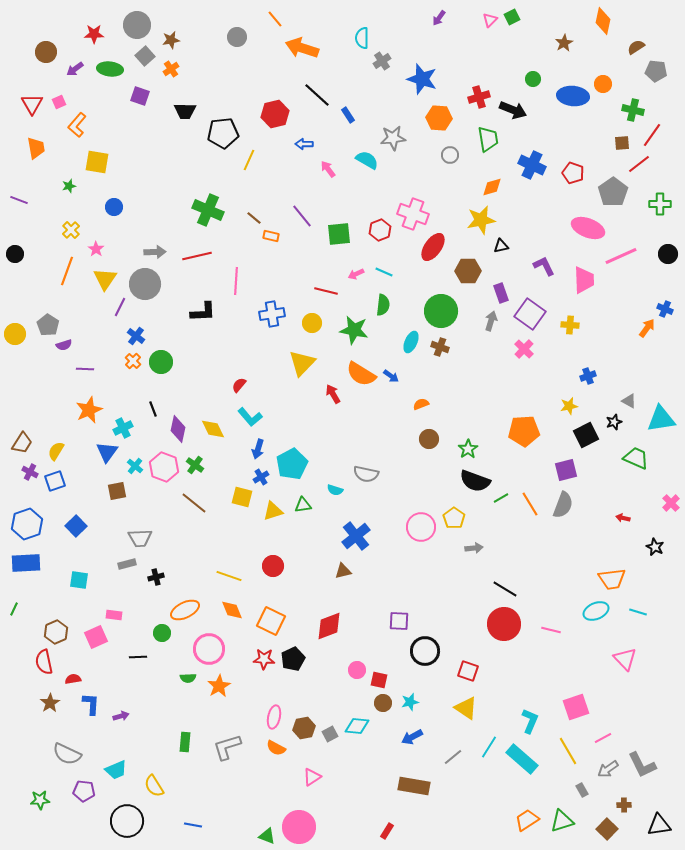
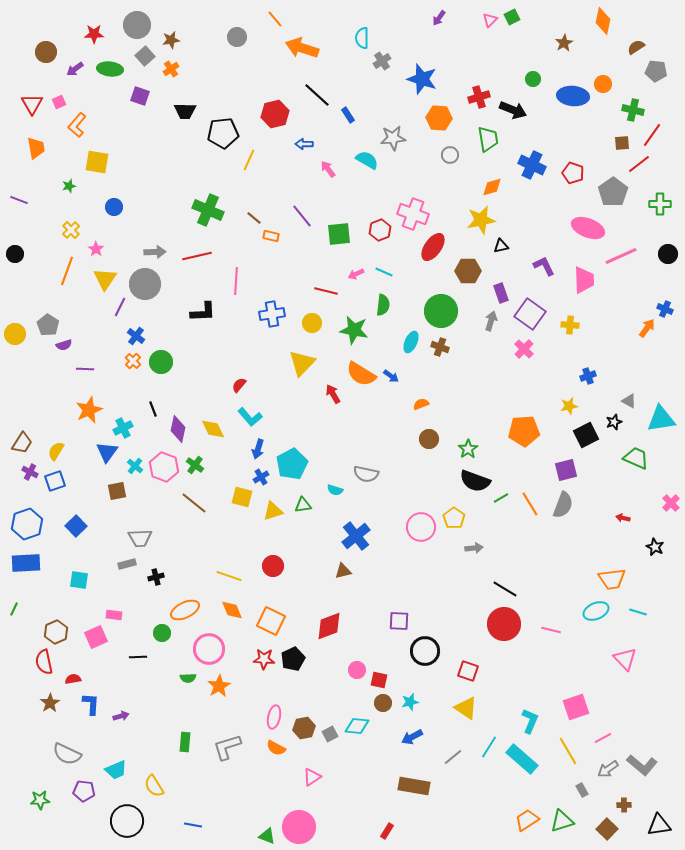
gray L-shape at (642, 765): rotated 24 degrees counterclockwise
